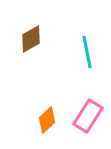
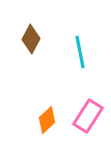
brown diamond: rotated 32 degrees counterclockwise
cyan line: moved 7 px left
